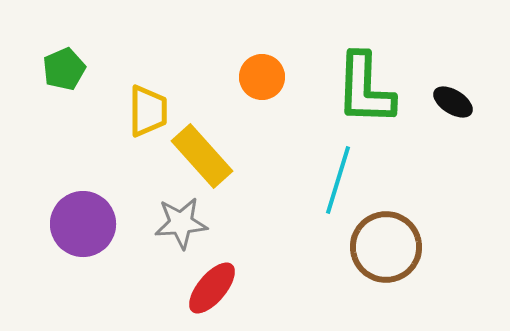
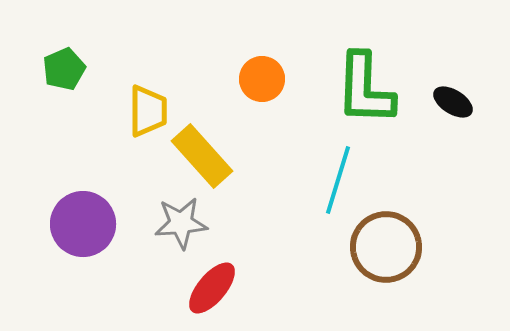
orange circle: moved 2 px down
